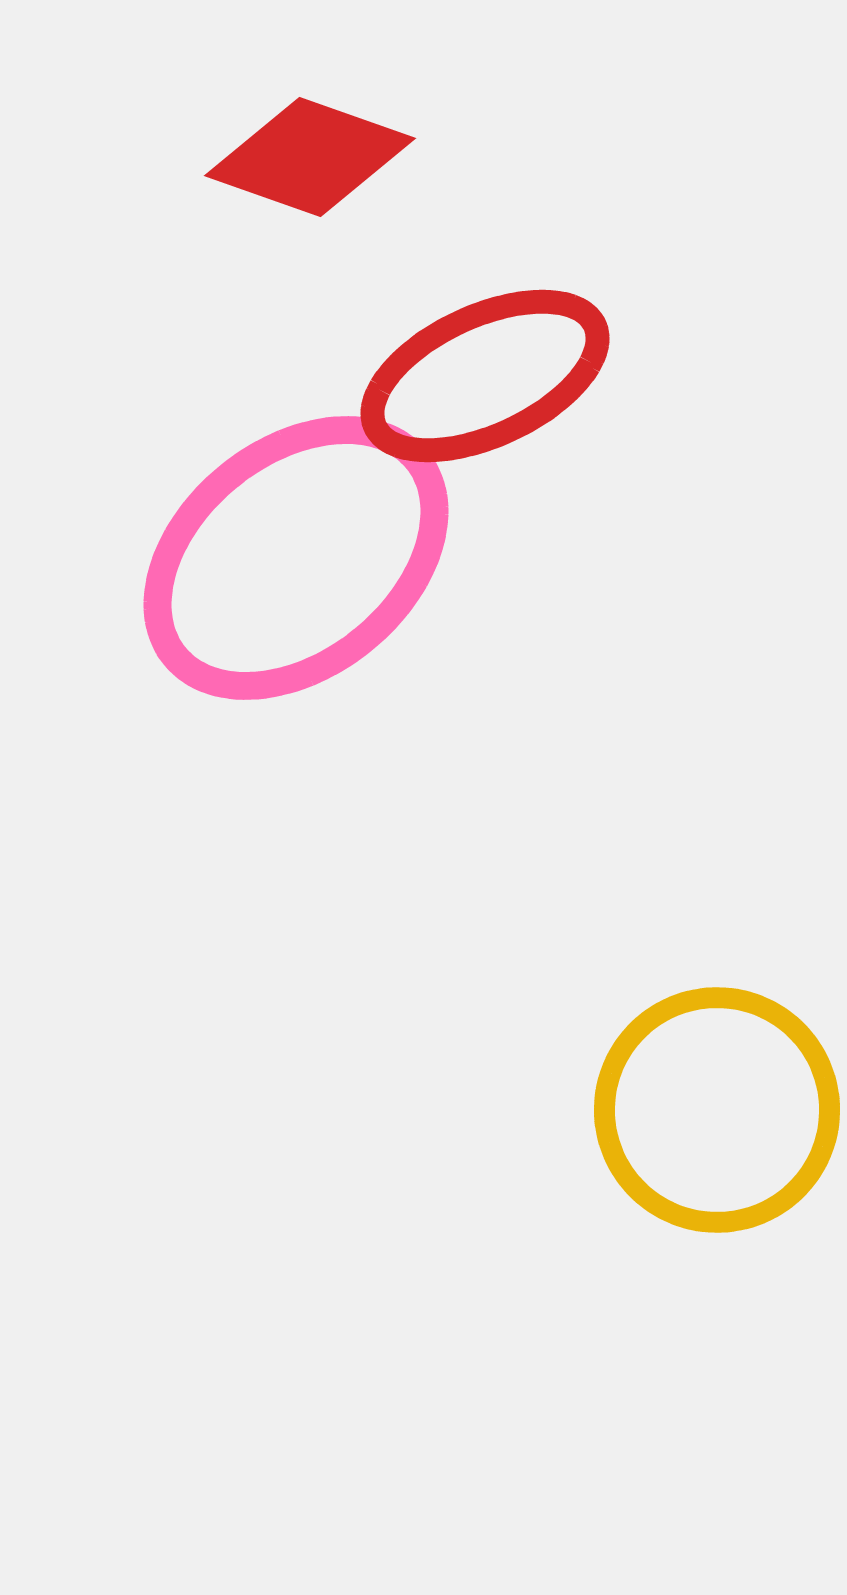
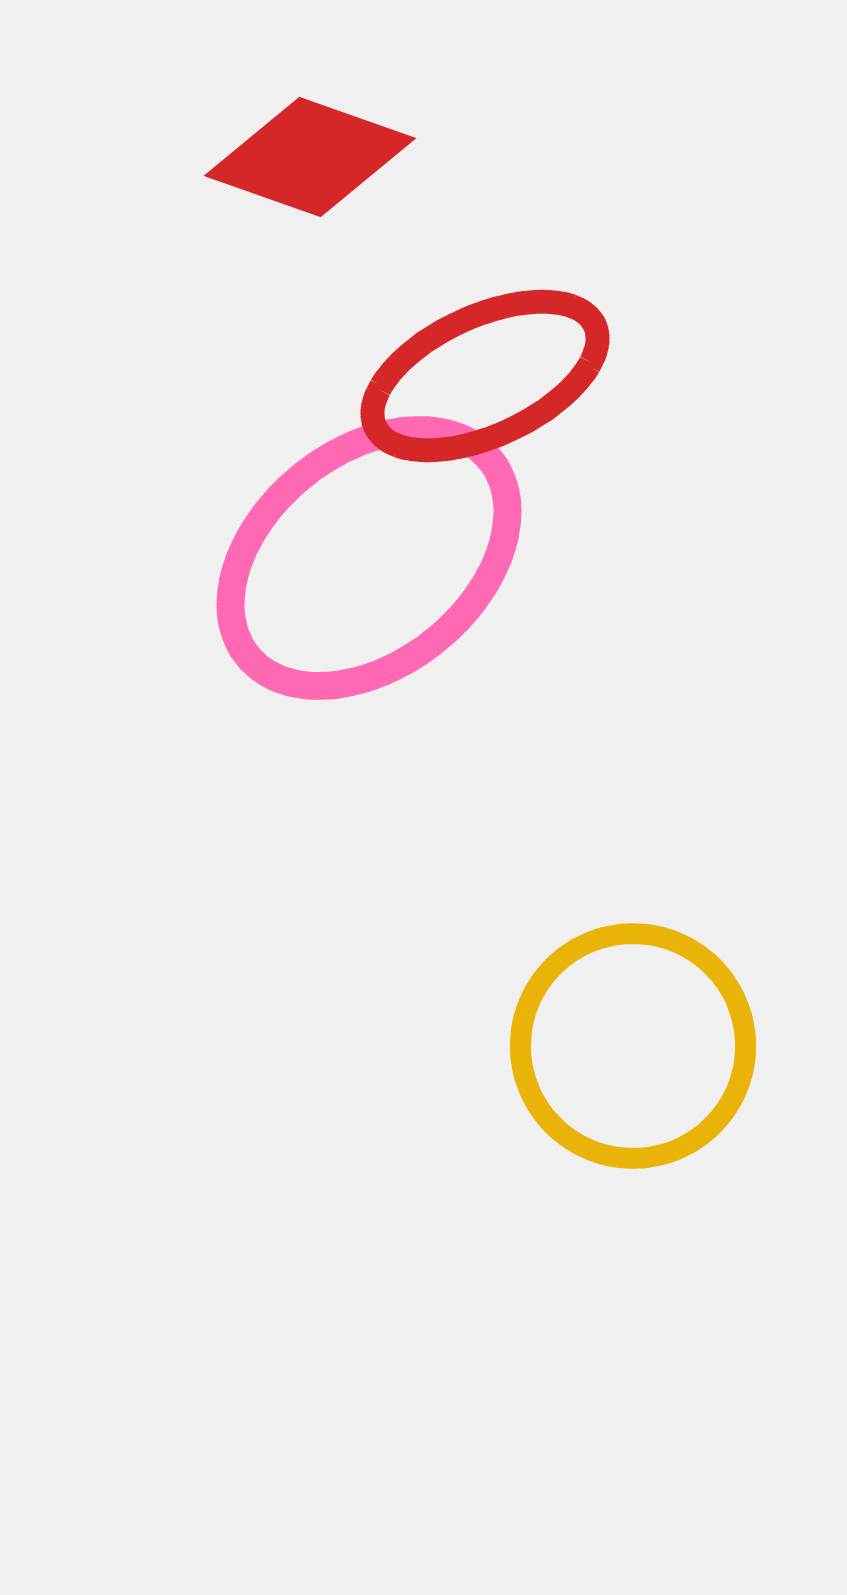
pink ellipse: moved 73 px right
yellow circle: moved 84 px left, 64 px up
